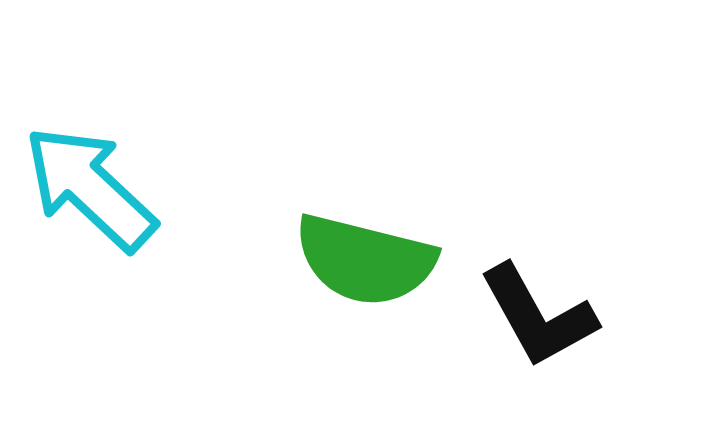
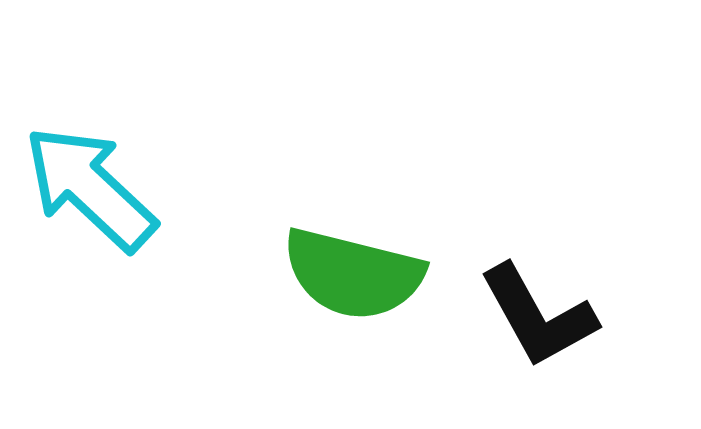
green semicircle: moved 12 px left, 14 px down
